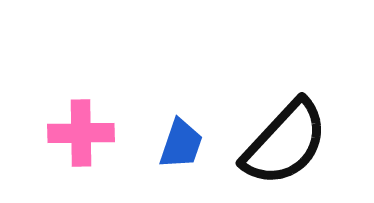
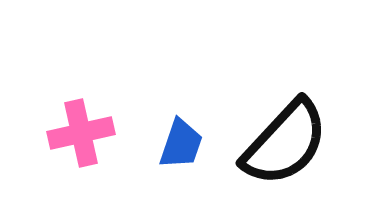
pink cross: rotated 12 degrees counterclockwise
